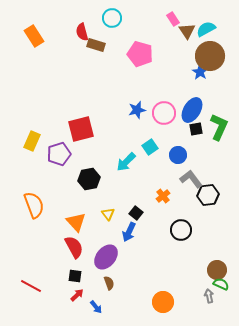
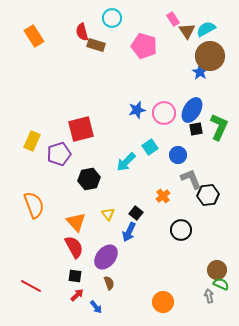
pink pentagon at (140, 54): moved 4 px right, 8 px up
gray L-shape at (191, 179): rotated 15 degrees clockwise
